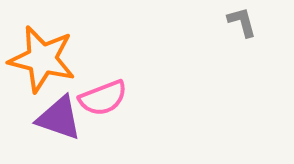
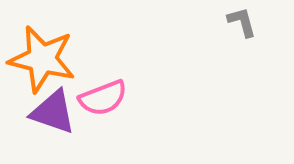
purple triangle: moved 6 px left, 6 px up
